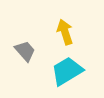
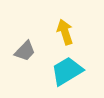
gray trapezoid: rotated 85 degrees clockwise
